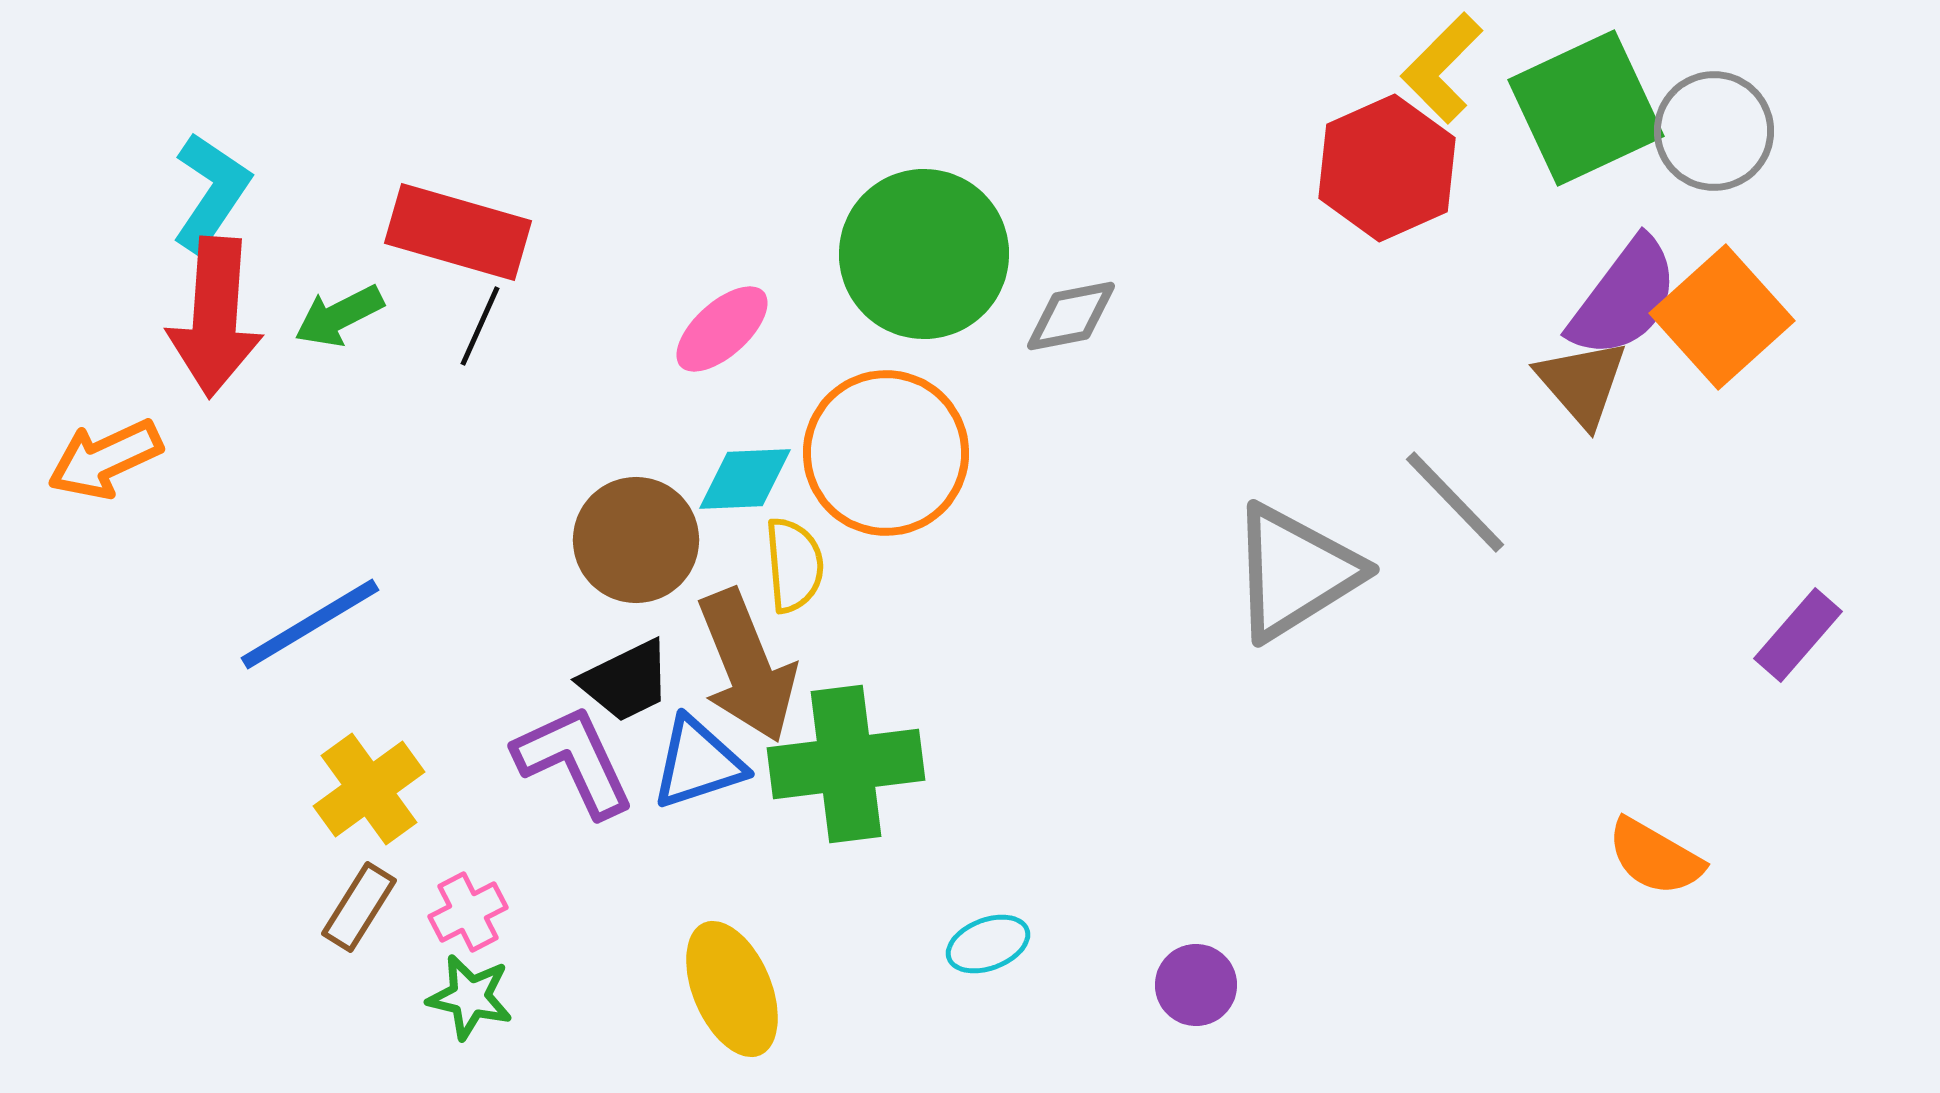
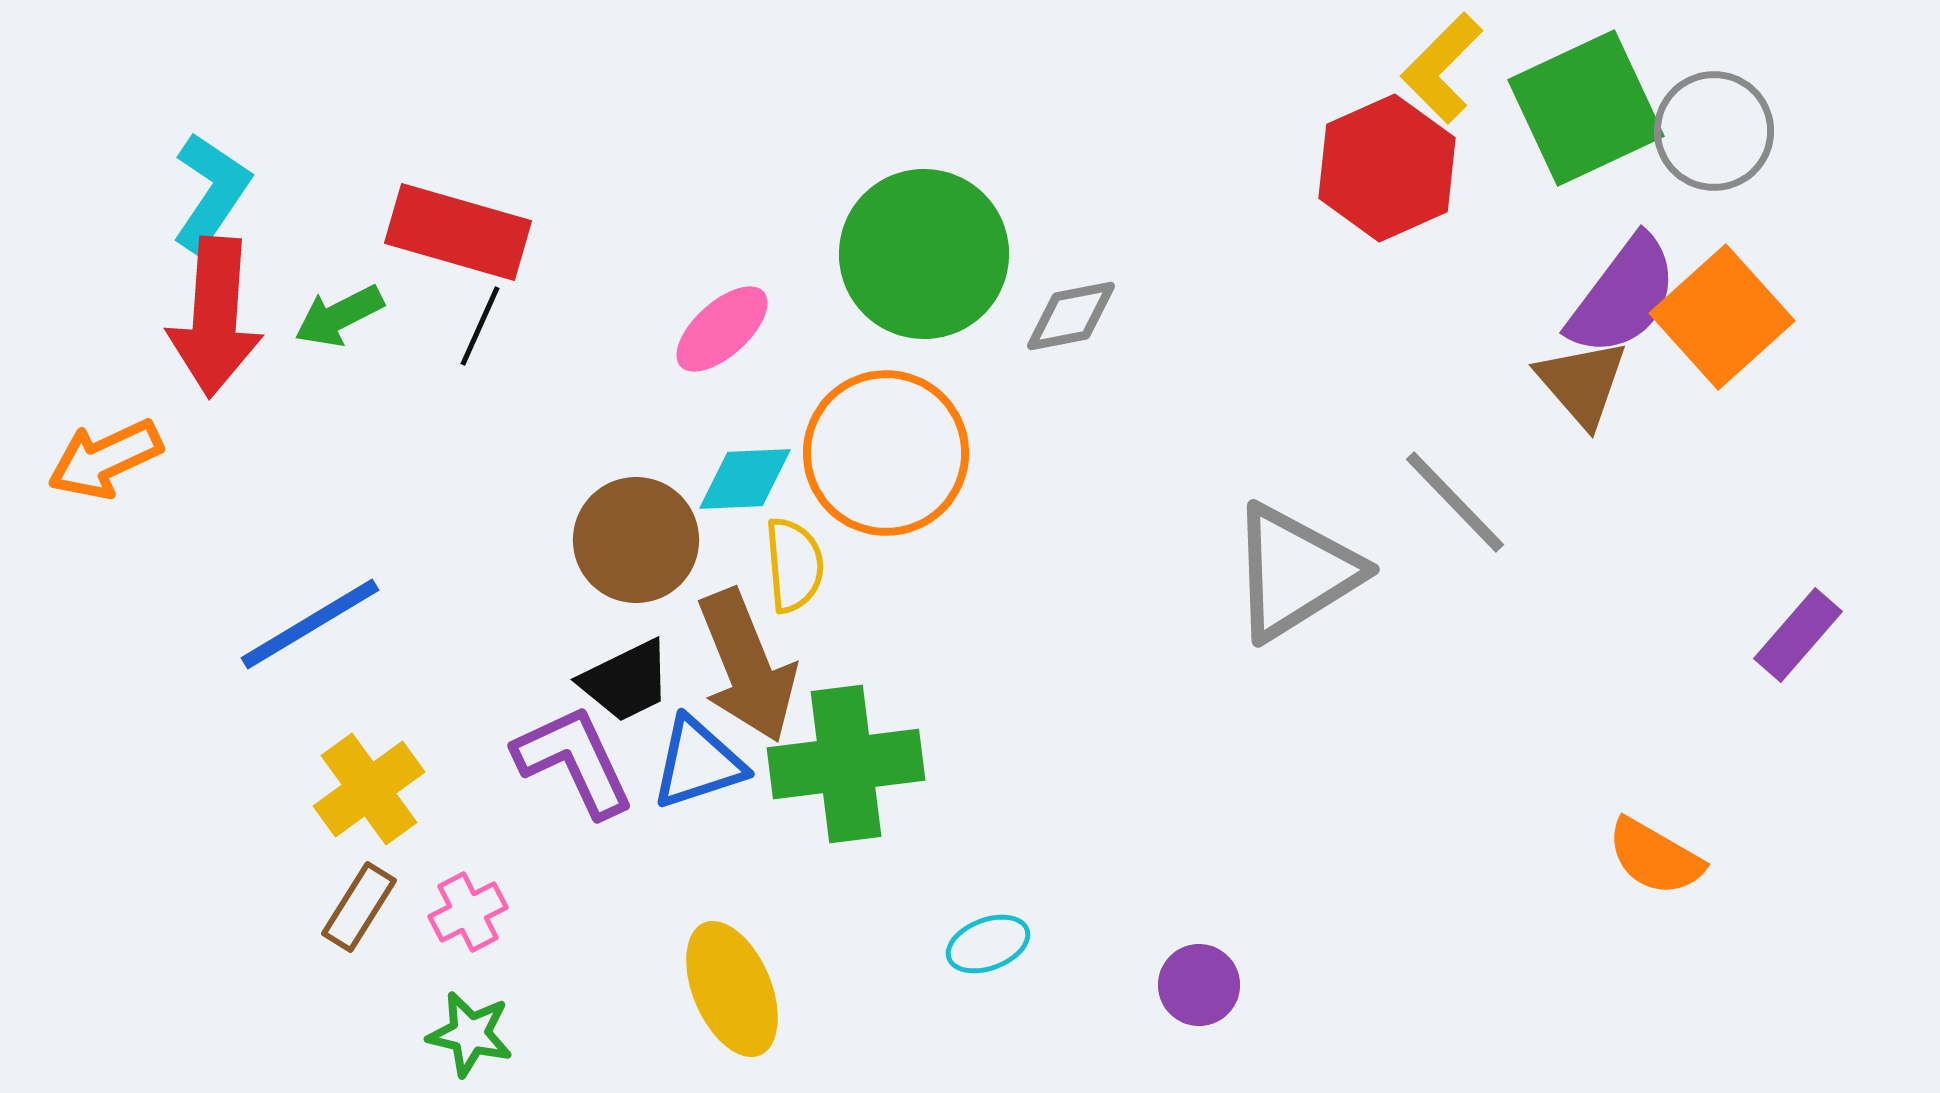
purple semicircle: moved 1 px left, 2 px up
purple circle: moved 3 px right
green star: moved 37 px down
